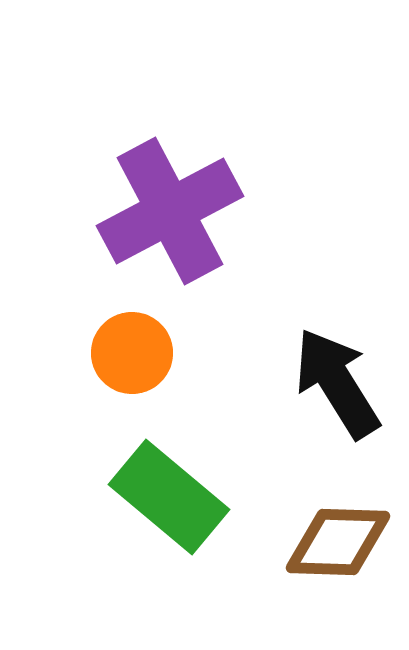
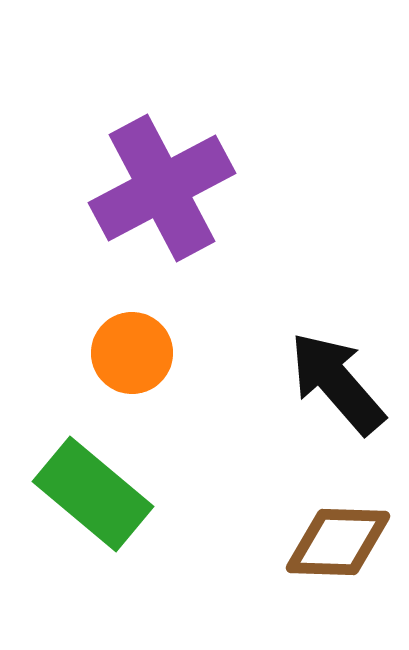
purple cross: moved 8 px left, 23 px up
black arrow: rotated 9 degrees counterclockwise
green rectangle: moved 76 px left, 3 px up
